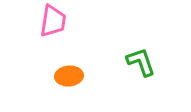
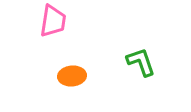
orange ellipse: moved 3 px right
